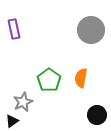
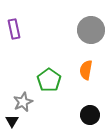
orange semicircle: moved 5 px right, 8 px up
black circle: moved 7 px left
black triangle: rotated 24 degrees counterclockwise
